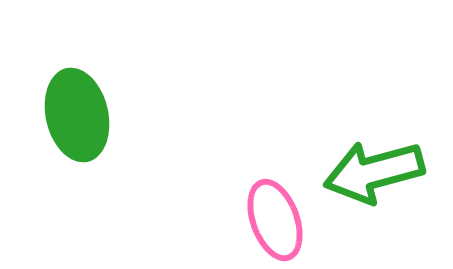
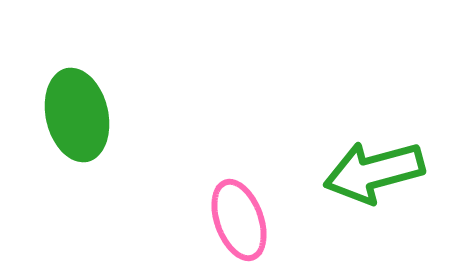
pink ellipse: moved 36 px left
